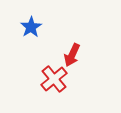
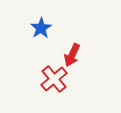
blue star: moved 10 px right, 1 px down
